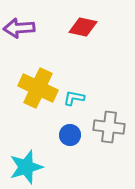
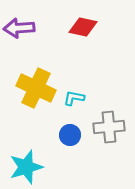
yellow cross: moved 2 px left
gray cross: rotated 12 degrees counterclockwise
